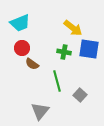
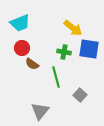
green line: moved 1 px left, 4 px up
